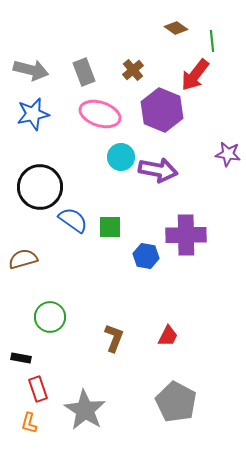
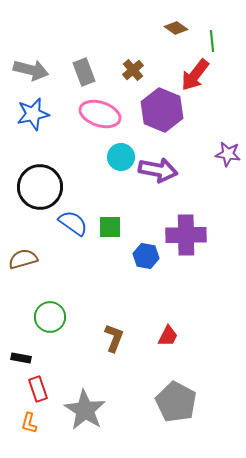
blue semicircle: moved 3 px down
